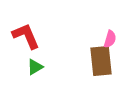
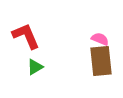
pink semicircle: moved 10 px left; rotated 84 degrees counterclockwise
